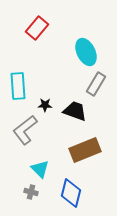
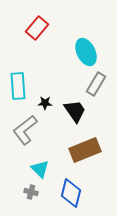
black star: moved 2 px up
black trapezoid: rotated 35 degrees clockwise
